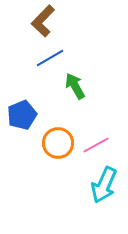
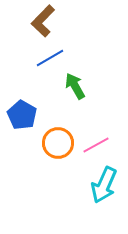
blue pentagon: rotated 20 degrees counterclockwise
